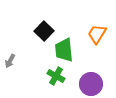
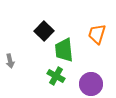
orange trapezoid: rotated 15 degrees counterclockwise
gray arrow: rotated 40 degrees counterclockwise
